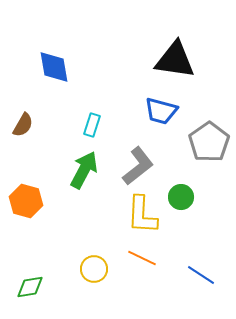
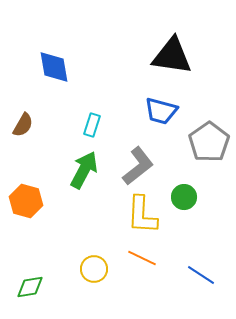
black triangle: moved 3 px left, 4 px up
green circle: moved 3 px right
